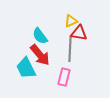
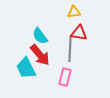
yellow triangle: moved 3 px right, 9 px up; rotated 16 degrees clockwise
pink rectangle: moved 1 px right
